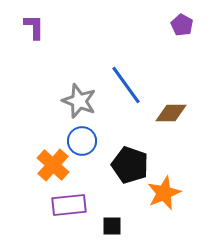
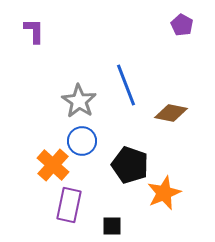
purple L-shape: moved 4 px down
blue line: rotated 15 degrees clockwise
gray star: rotated 12 degrees clockwise
brown diamond: rotated 12 degrees clockwise
purple rectangle: rotated 72 degrees counterclockwise
